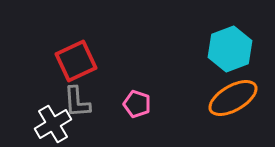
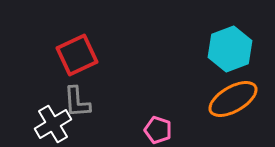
red square: moved 1 px right, 6 px up
orange ellipse: moved 1 px down
pink pentagon: moved 21 px right, 26 px down
